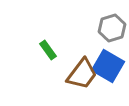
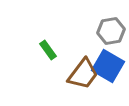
gray hexagon: moved 1 px left, 3 px down; rotated 8 degrees clockwise
brown trapezoid: moved 1 px right
